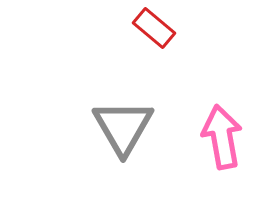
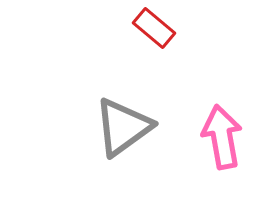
gray triangle: rotated 24 degrees clockwise
